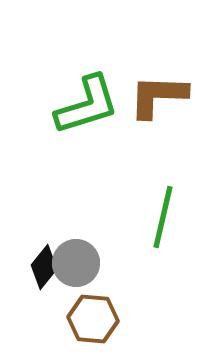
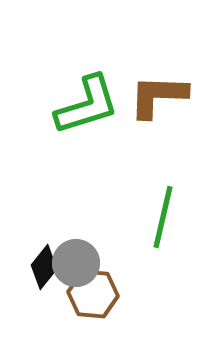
brown hexagon: moved 25 px up
